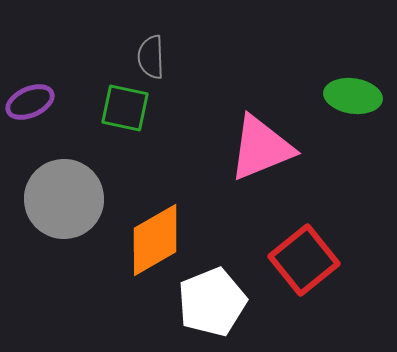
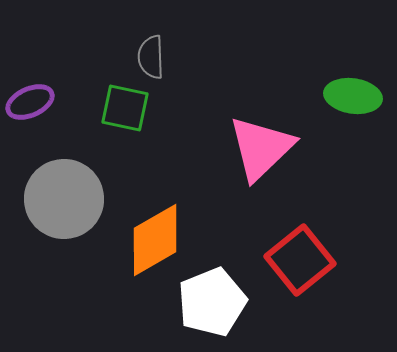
pink triangle: rotated 22 degrees counterclockwise
red square: moved 4 px left
